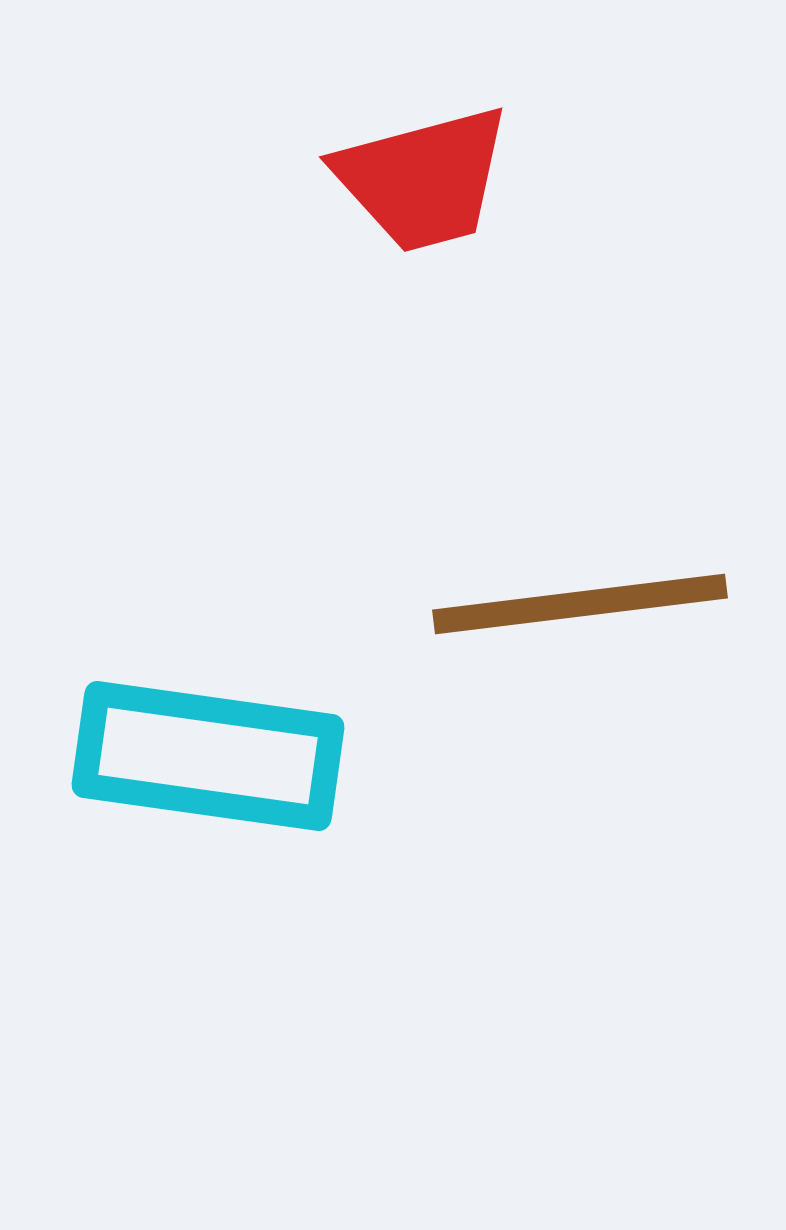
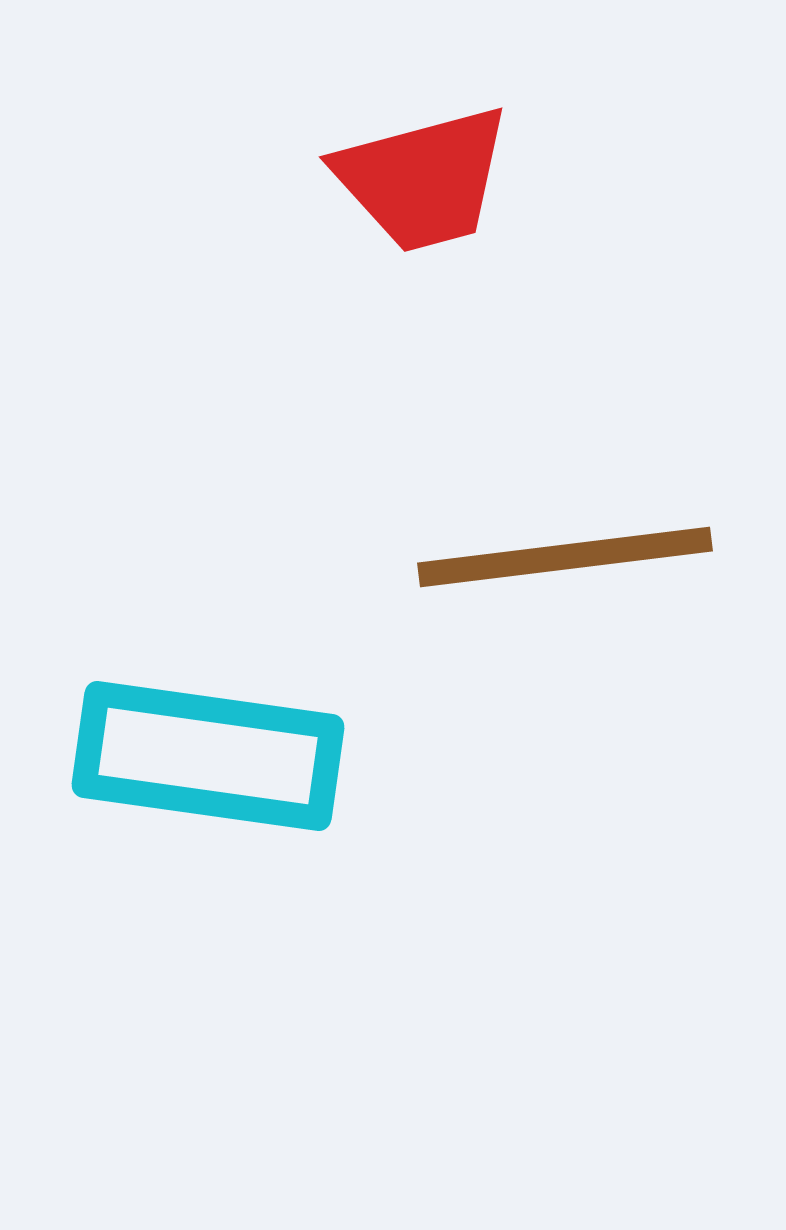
brown line: moved 15 px left, 47 px up
